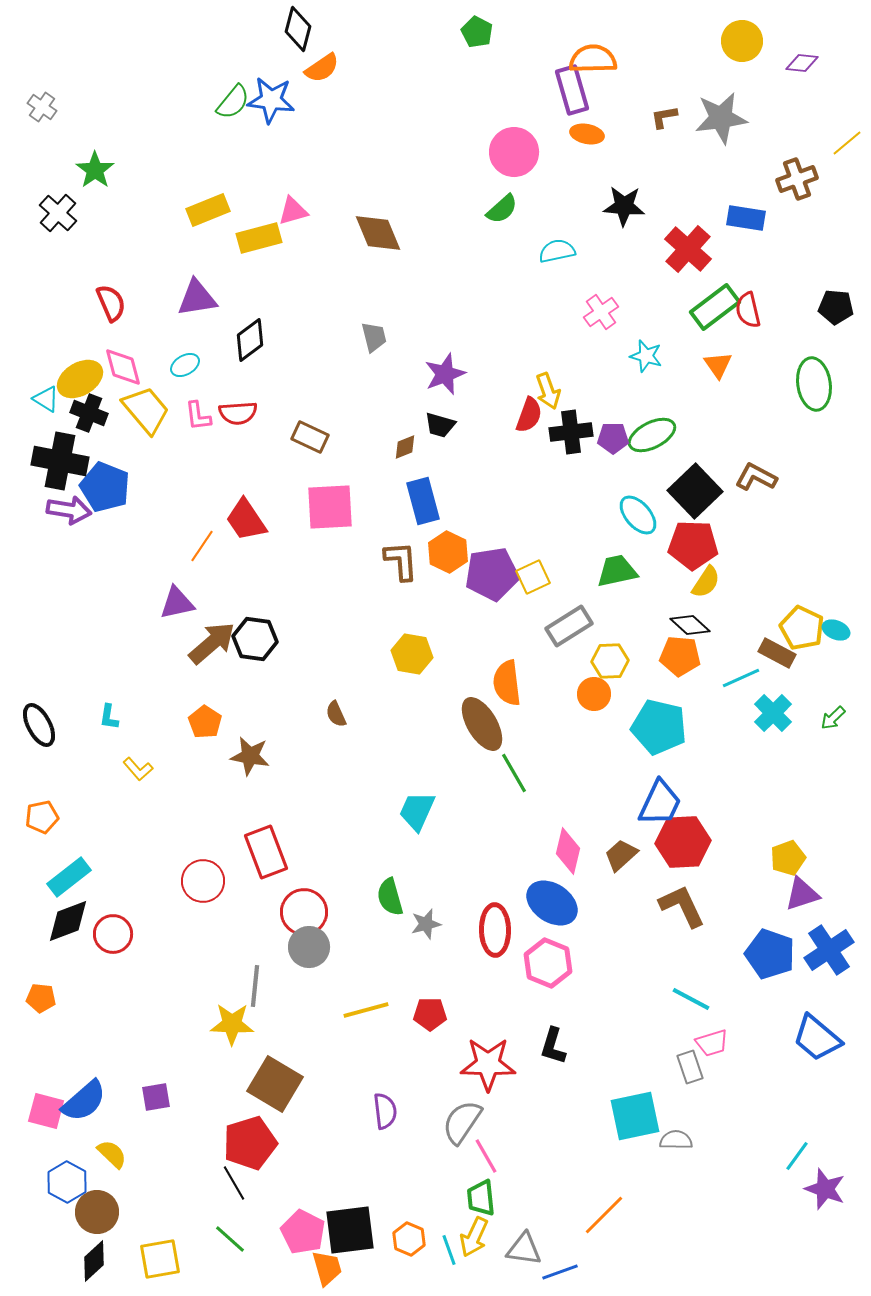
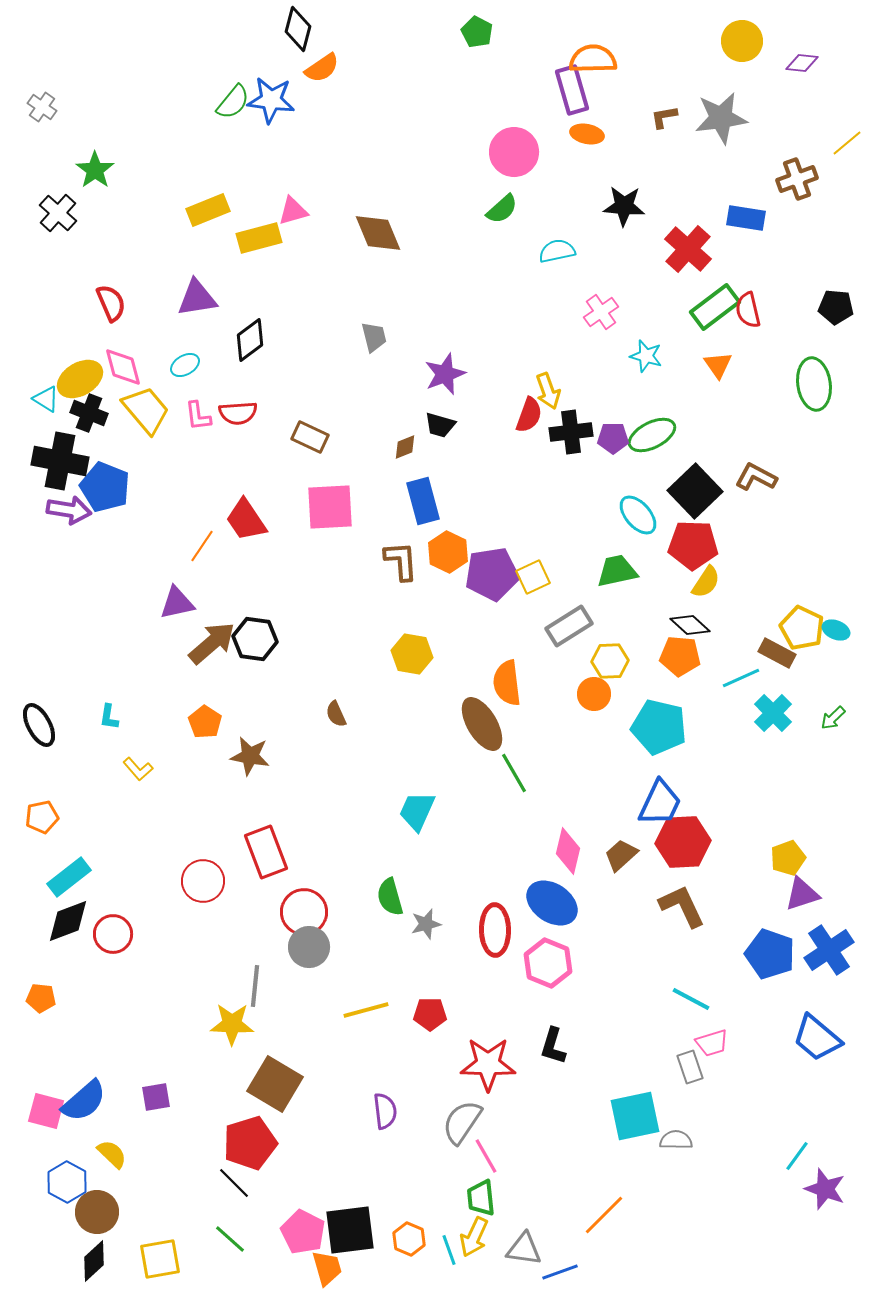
black line at (234, 1183): rotated 15 degrees counterclockwise
